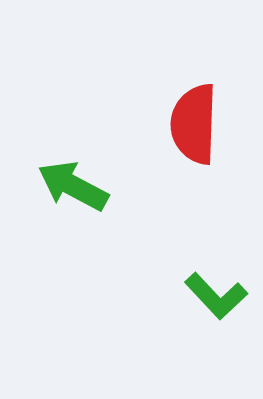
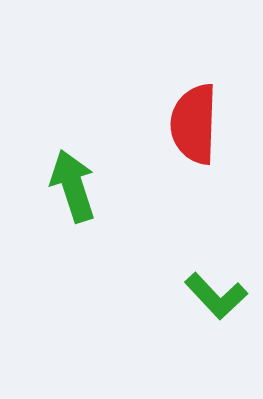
green arrow: rotated 44 degrees clockwise
